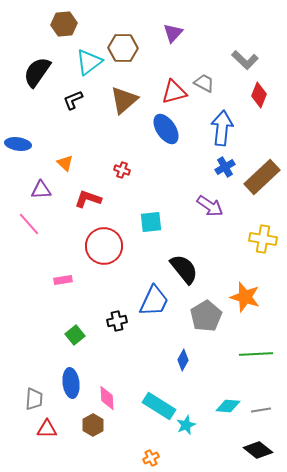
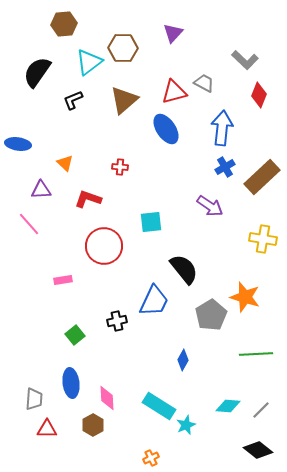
red cross at (122, 170): moved 2 px left, 3 px up; rotated 14 degrees counterclockwise
gray pentagon at (206, 316): moved 5 px right, 1 px up
gray line at (261, 410): rotated 36 degrees counterclockwise
